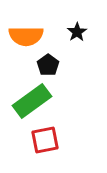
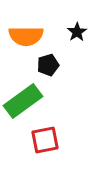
black pentagon: rotated 20 degrees clockwise
green rectangle: moved 9 px left
